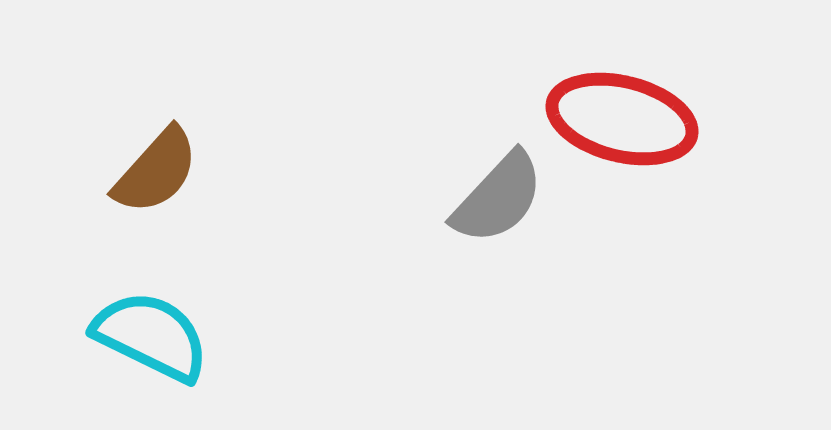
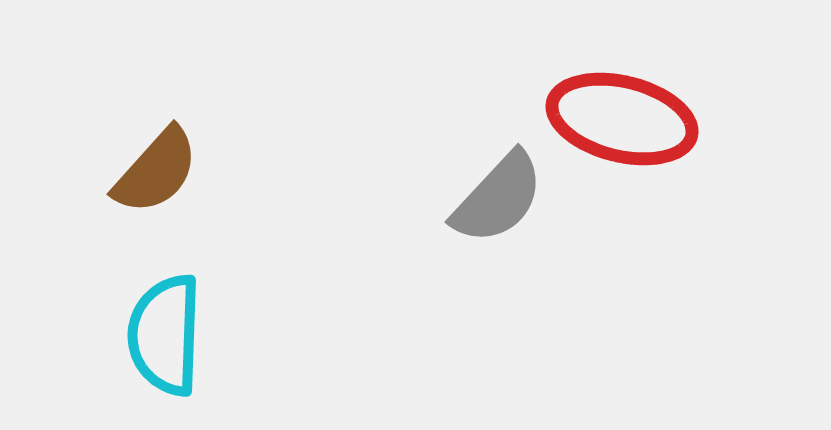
cyan semicircle: moved 14 px right, 1 px up; rotated 114 degrees counterclockwise
